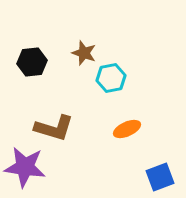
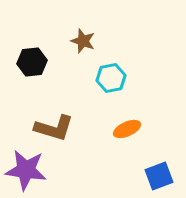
brown star: moved 1 px left, 12 px up
purple star: moved 1 px right, 3 px down
blue square: moved 1 px left, 1 px up
